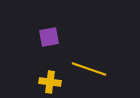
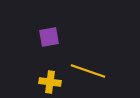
yellow line: moved 1 px left, 2 px down
